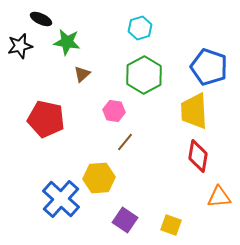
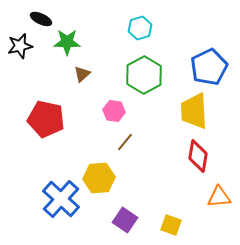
green star: rotated 8 degrees counterclockwise
blue pentagon: rotated 27 degrees clockwise
